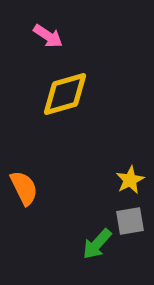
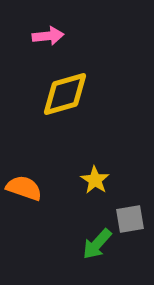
pink arrow: rotated 40 degrees counterclockwise
yellow star: moved 35 px left; rotated 12 degrees counterclockwise
orange semicircle: rotated 45 degrees counterclockwise
gray square: moved 2 px up
